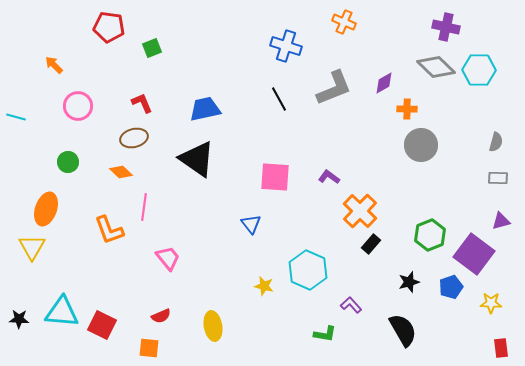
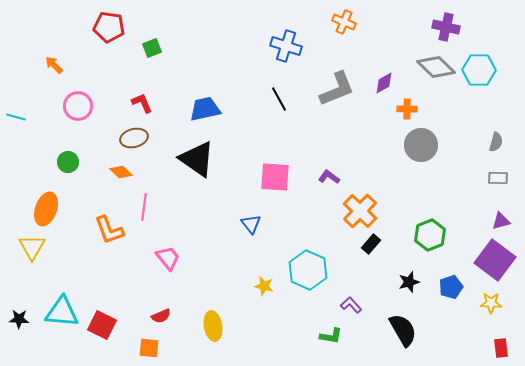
gray L-shape at (334, 88): moved 3 px right, 1 px down
purple square at (474, 254): moved 21 px right, 6 px down
green L-shape at (325, 334): moved 6 px right, 2 px down
